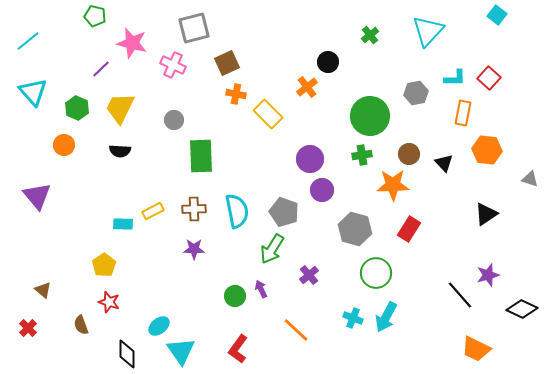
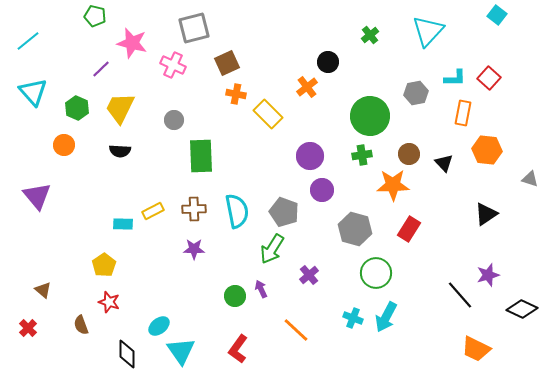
purple circle at (310, 159): moved 3 px up
